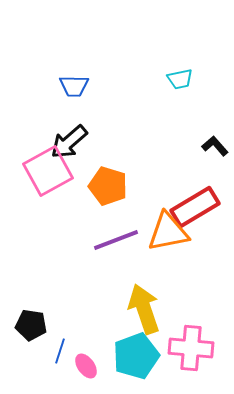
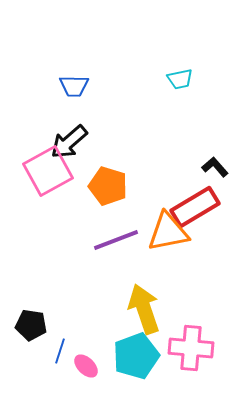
black L-shape: moved 21 px down
pink ellipse: rotated 10 degrees counterclockwise
